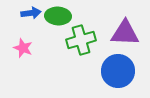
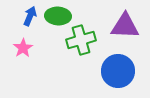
blue arrow: moved 1 px left, 3 px down; rotated 60 degrees counterclockwise
purple triangle: moved 7 px up
pink star: rotated 18 degrees clockwise
